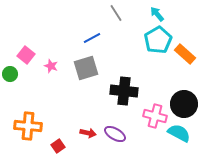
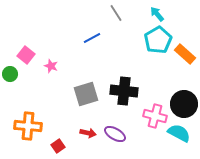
gray square: moved 26 px down
